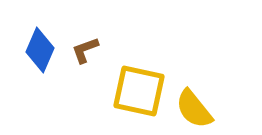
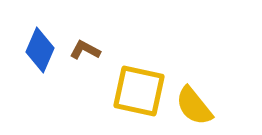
brown L-shape: rotated 48 degrees clockwise
yellow semicircle: moved 3 px up
